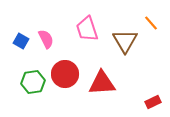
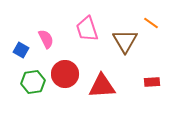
orange line: rotated 14 degrees counterclockwise
blue square: moved 9 px down
red triangle: moved 3 px down
red rectangle: moved 1 px left, 20 px up; rotated 21 degrees clockwise
